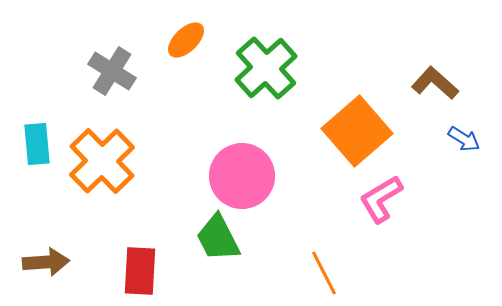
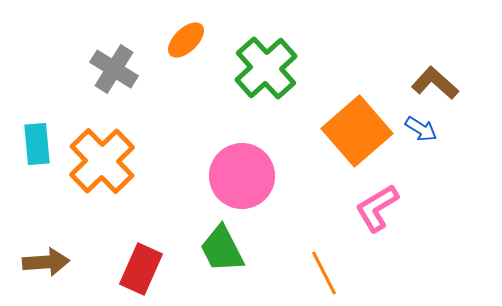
gray cross: moved 2 px right, 2 px up
blue arrow: moved 43 px left, 10 px up
pink L-shape: moved 4 px left, 9 px down
green trapezoid: moved 4 px right, 11 px down
red rectangle: moved 1 px right, 2 px up; rotated 21 degrees clockwise
